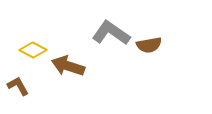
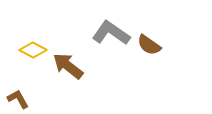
brown semicircle: rotated 45 degrees clockwise
brown arrow: rotated 20 degrees clockwise
brown L-shape: moved 13 px down
